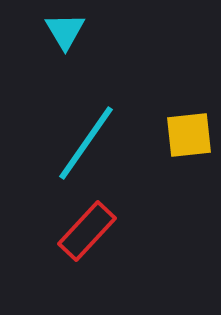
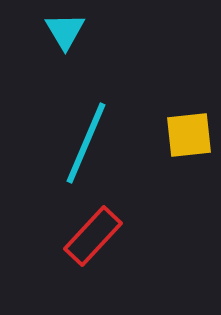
cyan line: rotated 12 degrees counterclockwise
red rectangle: moved 6 px right, 5 px down
